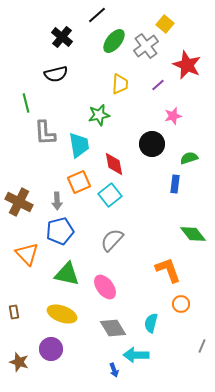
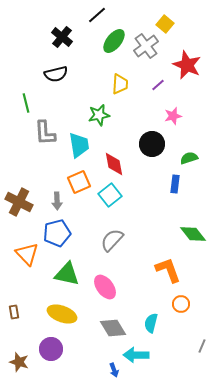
blue pentagon: moved 3 px left, 2 px down
